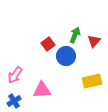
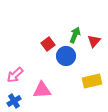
pink arrow: rotated 12 degrees clockwise
